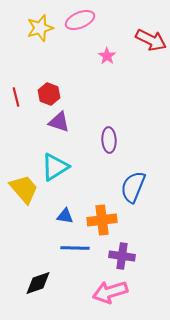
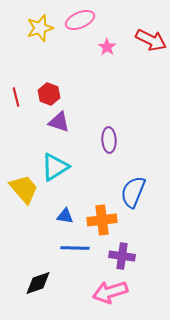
pink star: moved 9 px up
blue semicircle: moved 5 px down
